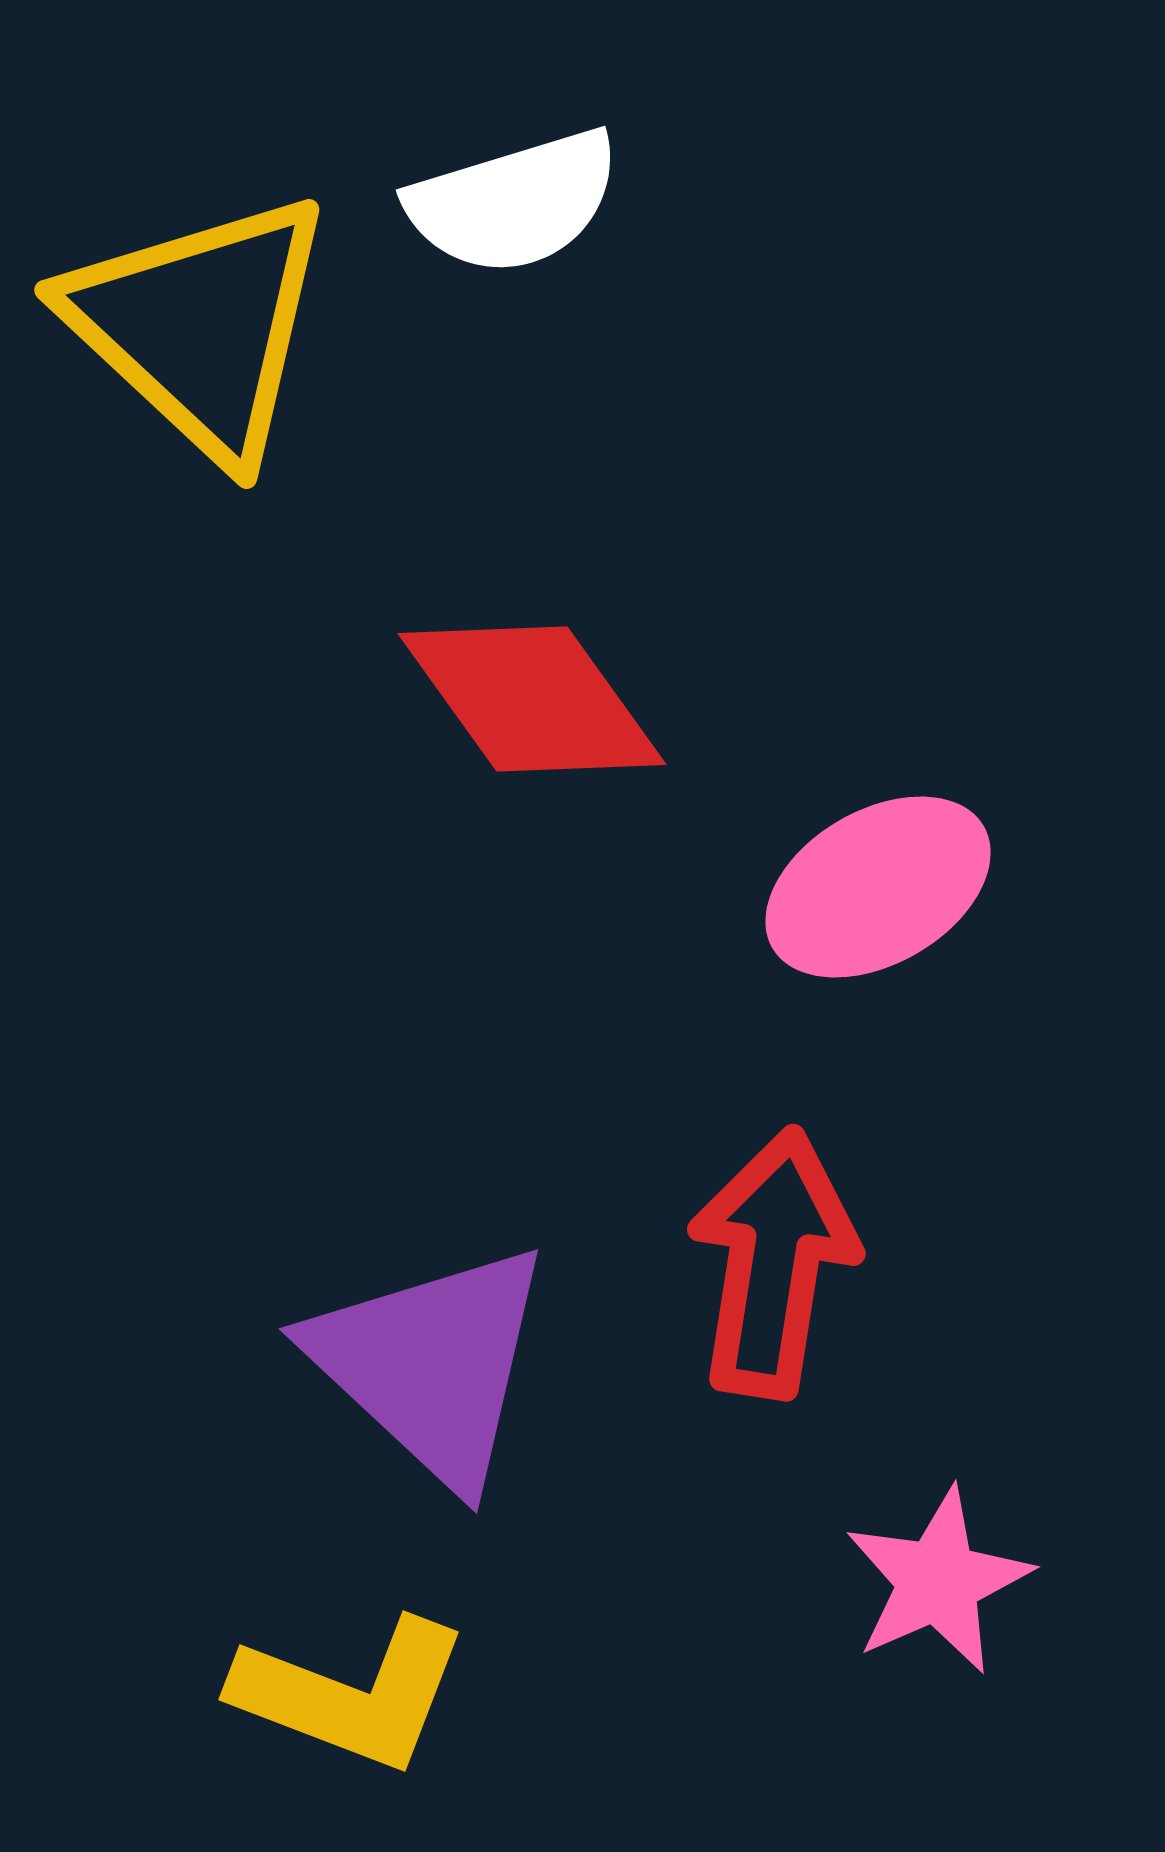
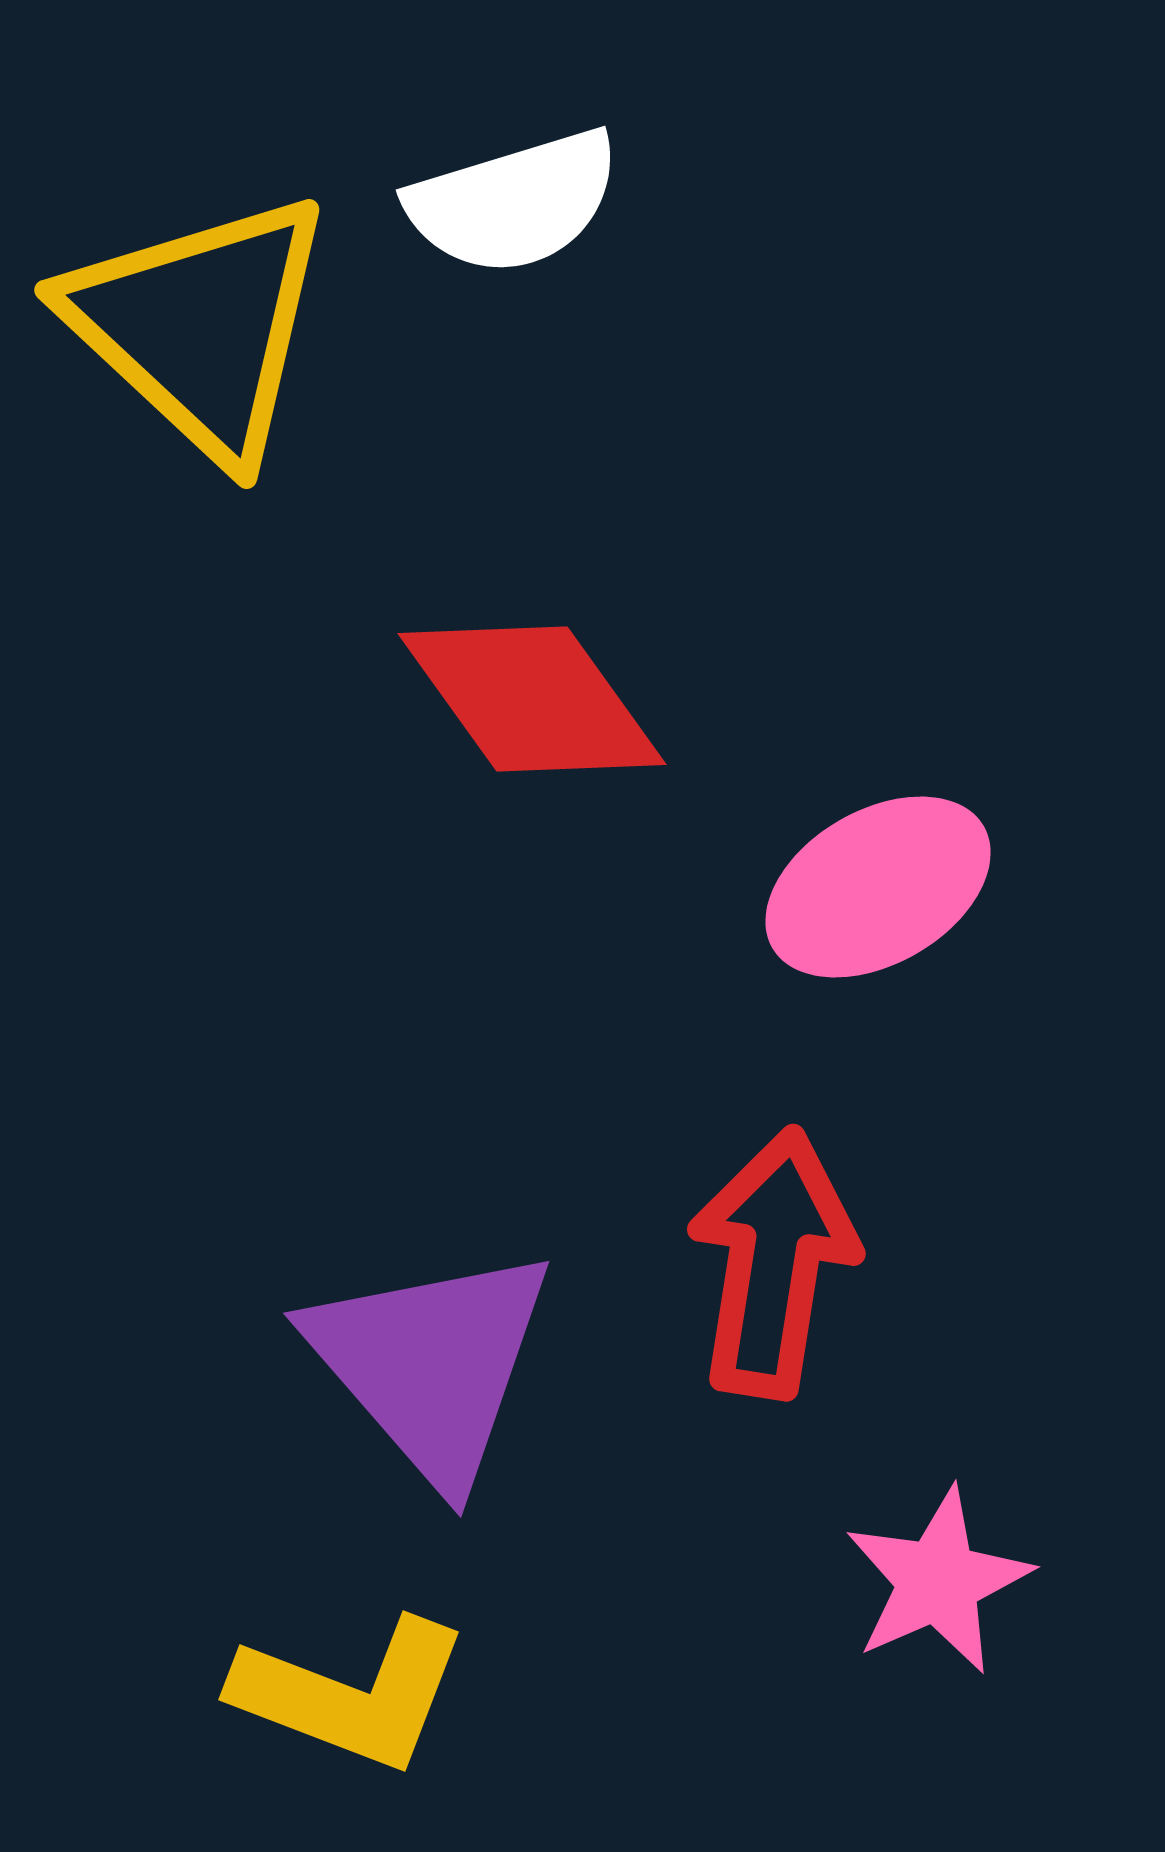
purple triangle: rotated 6 degrees clockwise
